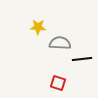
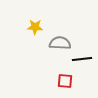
yellow star: moved 3 px left
red square: moved 7 px right, 2 px up; rotated 14 degrees counterclockwise
